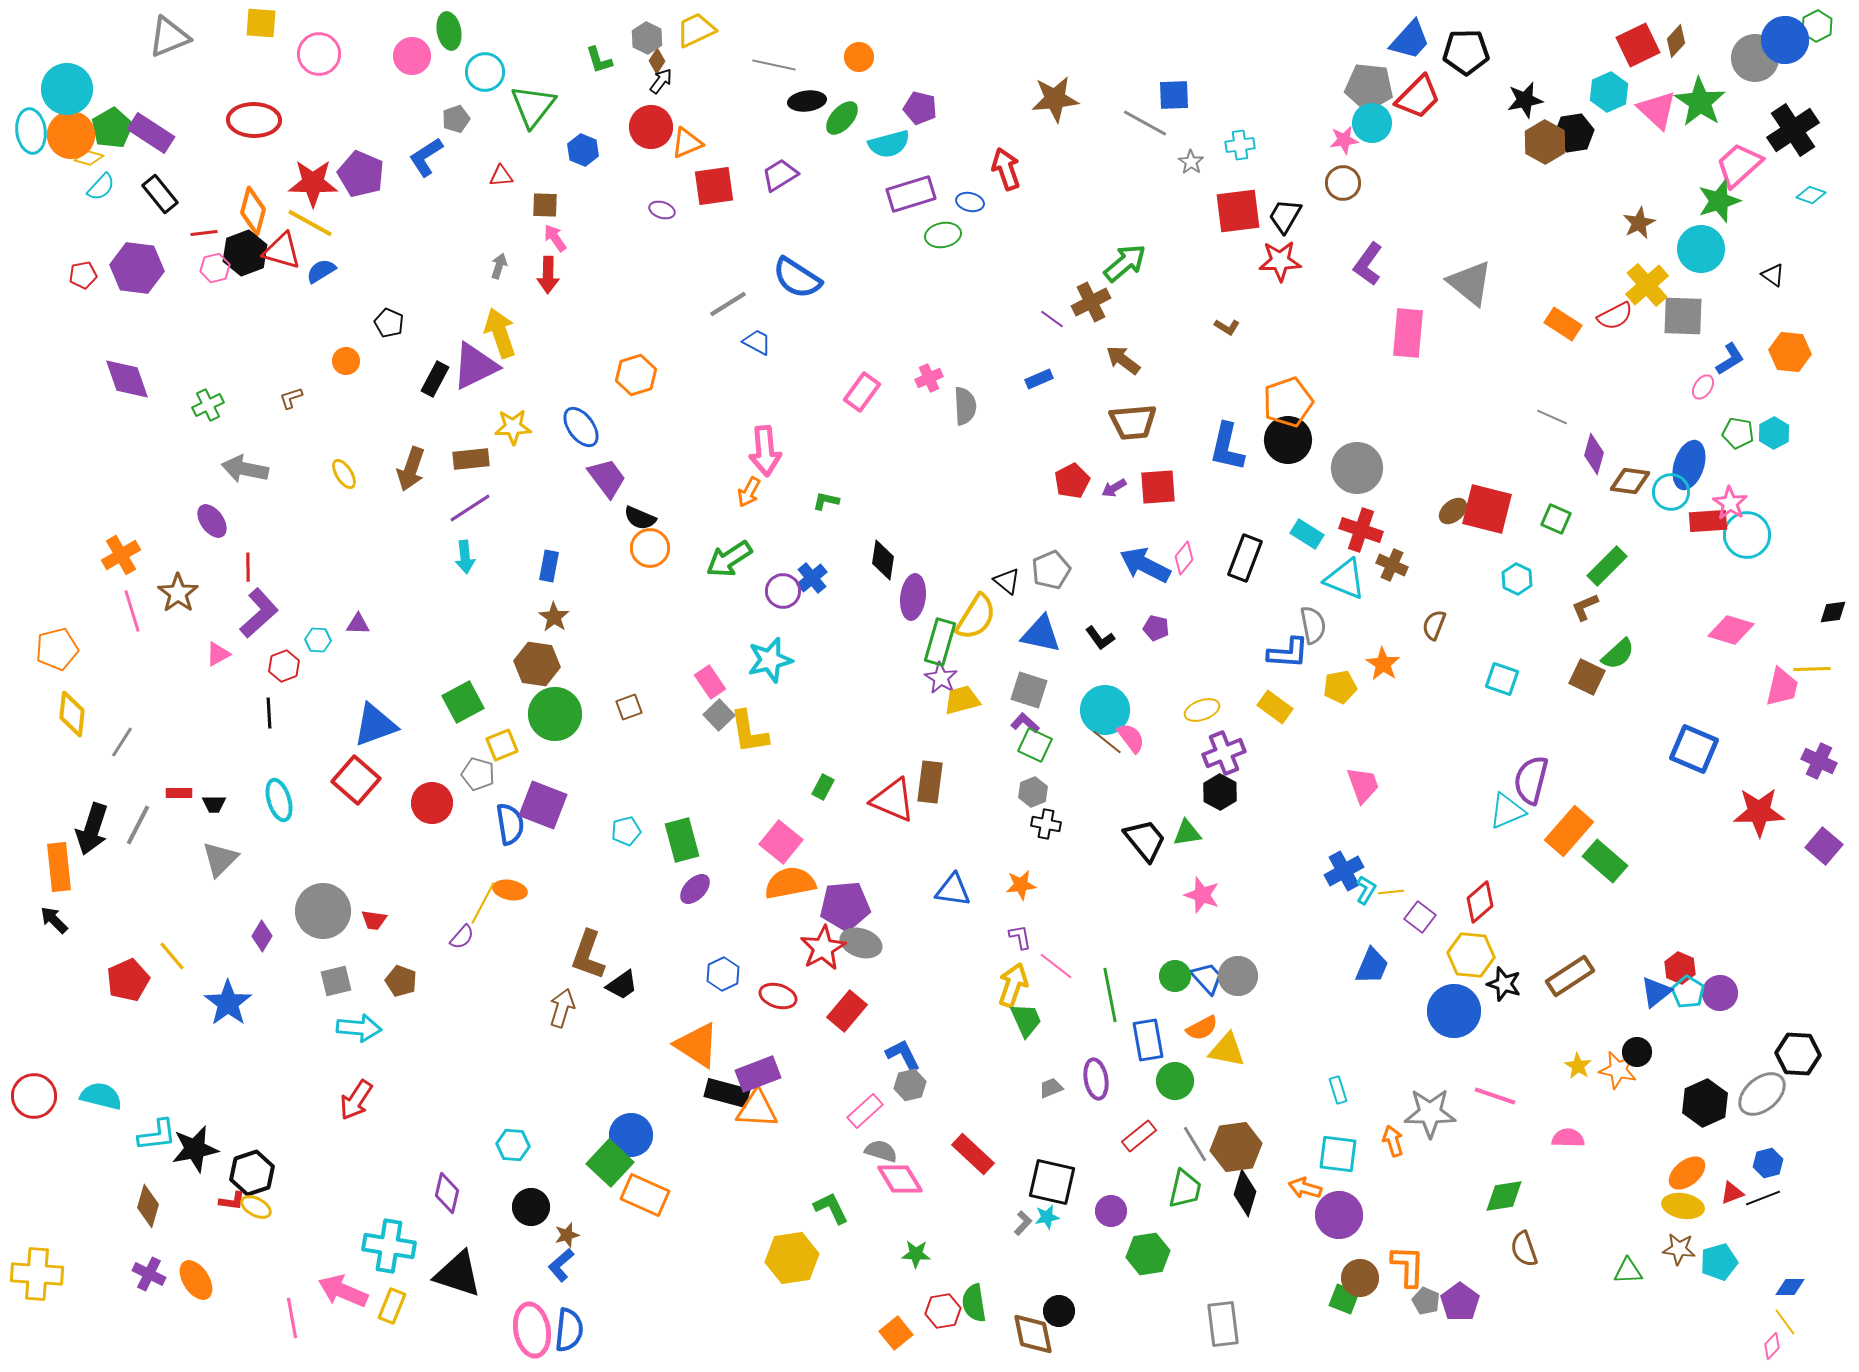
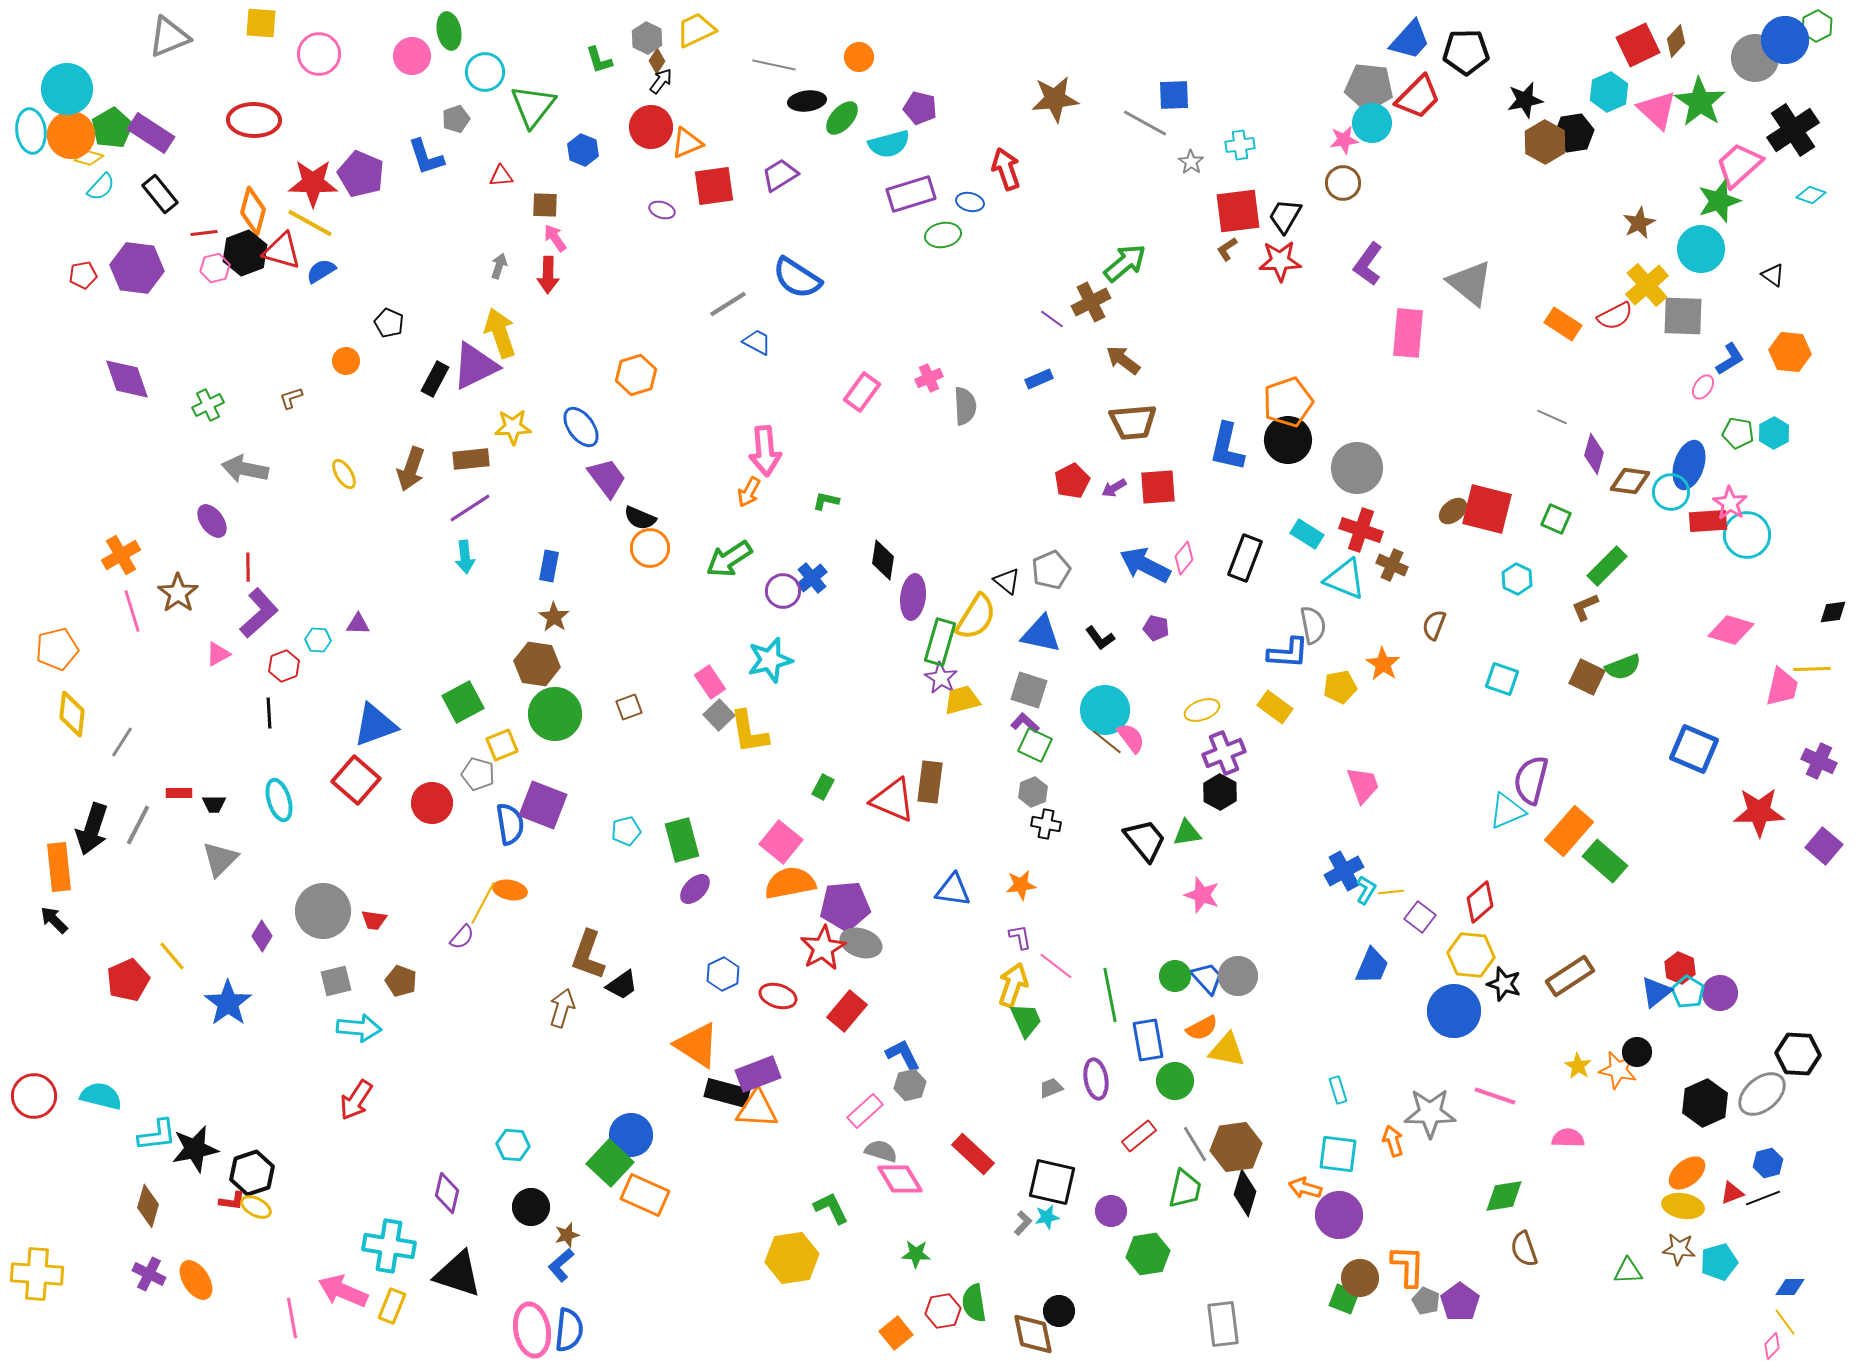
blue L-shape at (426, 157): rotated 75 degrees counterclockwise
brown L-shape at (1227, 327): moved 78 px up; rotated 115 degrees clockwise
green semicircle at (1618, 654): moved 5 px right, 13 px down; rotated 21 degrees clockwise
